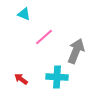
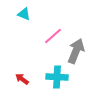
pink line: moved 9 px right, 1 px up
red arrow: moved 1 px right
